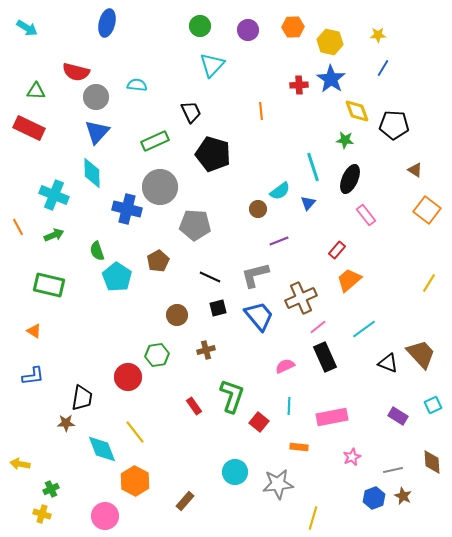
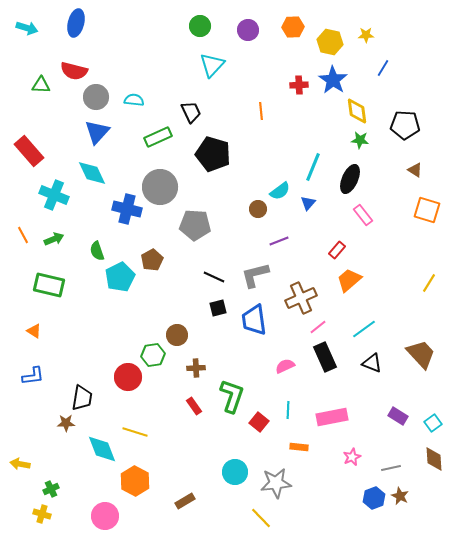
blue ellipse at (107, 23): moved 31 px left
cyan arrow at (27, 28): rotated 15 degrees counterclockwise
yellow star at (378, 35): moved 12 px left
red semicircle at (76, 72): moved 2 px left, 1 px up
blue star at (331, 79): moved 2 px right, 1 px down
cyan semicircle at (137, 85): moved 3 px left, 15 px down
green triangle at (36, 91): moved 5 px right, 6 px up
yellow diamond at (357, 111): rotated 12 degrees clockwise
black pentagon at (394, 125): moved 11 px right
red rectangle at (29, 128): moved 23 px down; rotated 24 degrees clockwise
green star at (345, 140): moved 15 px right
green rectangle at (155, 141): moved 3 px right, 4 px up
cyan line at (313, 167): rotated 40 degrees clockwise
cyan diamond at (92, 173): rotated 24 degrees counterclockwise
orange square at (427, 210): rotated 20 degrees counterclockwise
pink rectangle at (366, 215): moved 3 px left
orange line at (18, 227): moved 5 px right, 8 px down
green arrow at (54, 235): moved 4 px down
brown pentagon at (158, 261): moved 6 px left, 1 px up
cyan pentagon at (117, 277): moved 3 px right; rotated 12 degrees clockwise
black line at (210, 277): moved 4 px right
brown circle at (177, 315): moved 20 px down
blue trapezoid at (259, 316): moved 5 px left, 4 px down; rotated 148 degrees counterclockwise
brown cross at (206, 350): moved 10 px left, 18 px down; rotated 12 degrees clockwise
green hexagon at (157, 355): moved 4 px left
black triangle at (388, 363): moved 16 px left
cyan square at (433, 405): moved 18 px down; rotated 12 degrees counterclockwise
cyan line at (289, 406): moved 1 px left, 4 px down
yellow line at (135, 432): rotated 35 degrees counterclockwise
brown diamond at (432, 462): moved 2 px right, 3 px up
gray line at (393, 470): moved 2 px left, 2 px up
gray star at (278, 484): moved 2 px left, 1 px up
brown star at (403, 496): moved 3 px left
brown rectangle at (185, 501): rotated 18 degrees clockwise
yellow line at (313, 518): moved 52 px left; rotated 60 degrees counterclockwise
